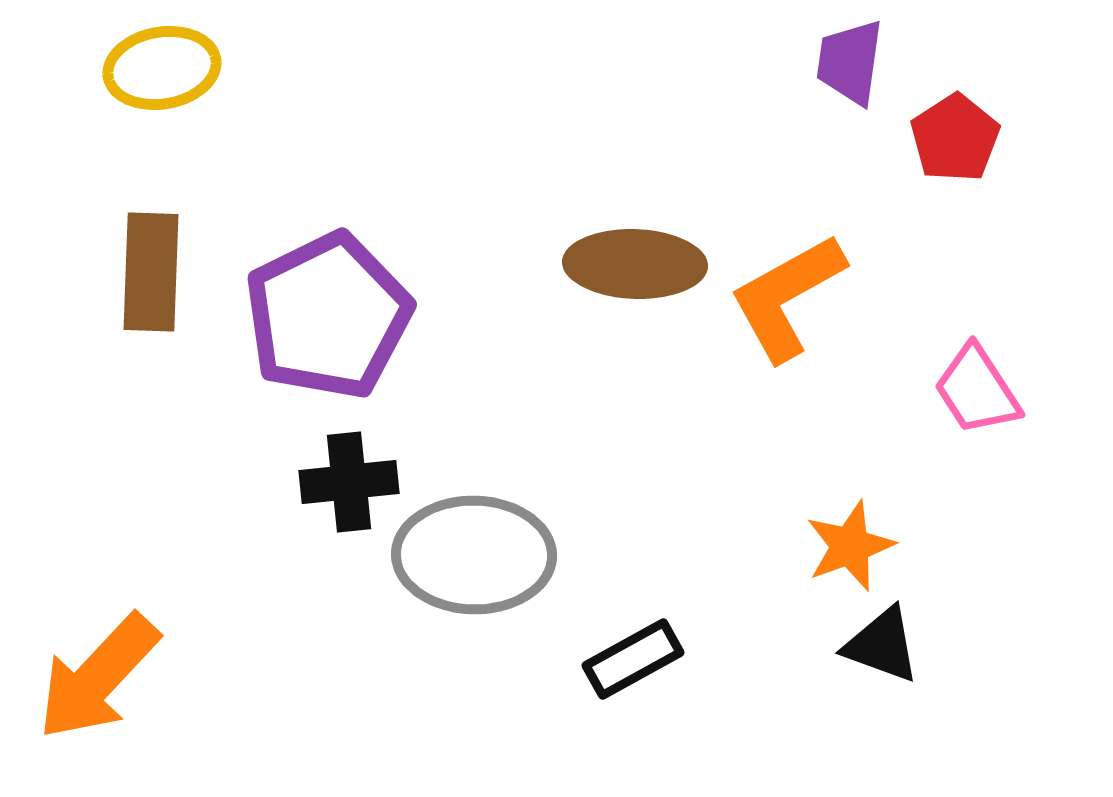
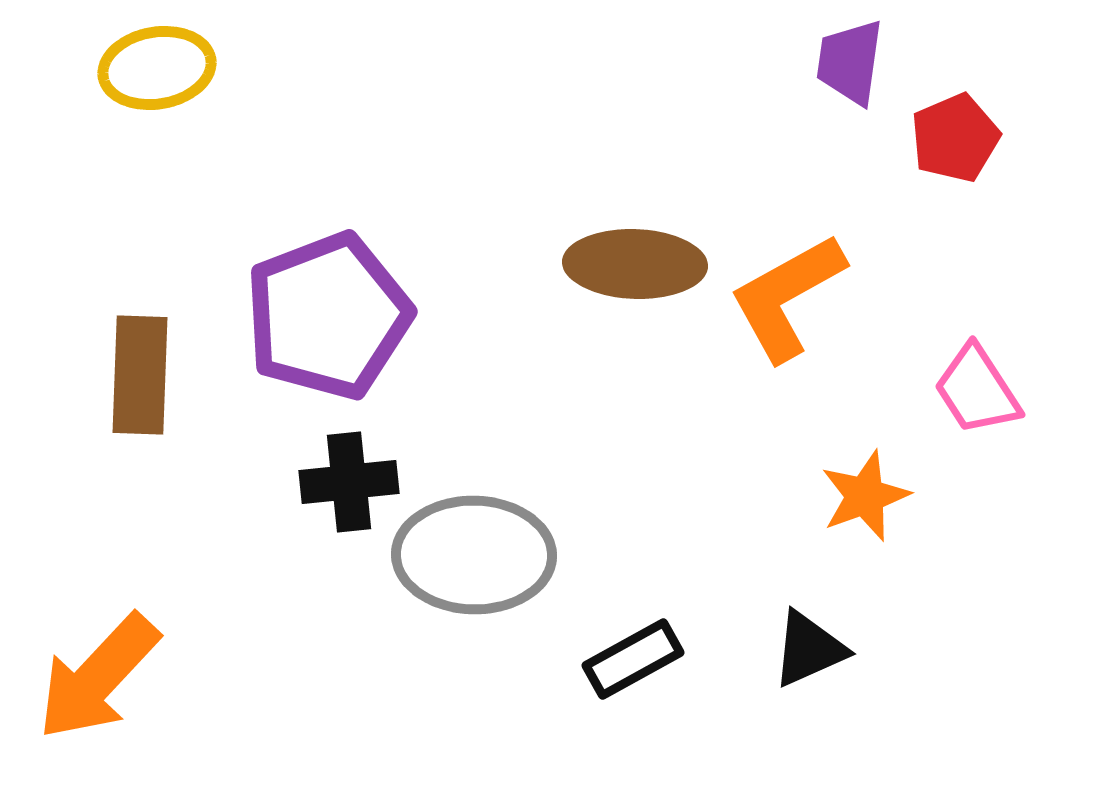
yellow ellipse: moved 5 px left
red pentagon: rotated 10 degrees clockwise
brown rectangle: moved 11 px left, 103 px down
purple pentagon: rotated 5 degrees clockwise
orange star: moved 15 px right, 50 px up
black triangle: moved 73 px left, 4 px down; rotated 44 degrees counterclockwise
